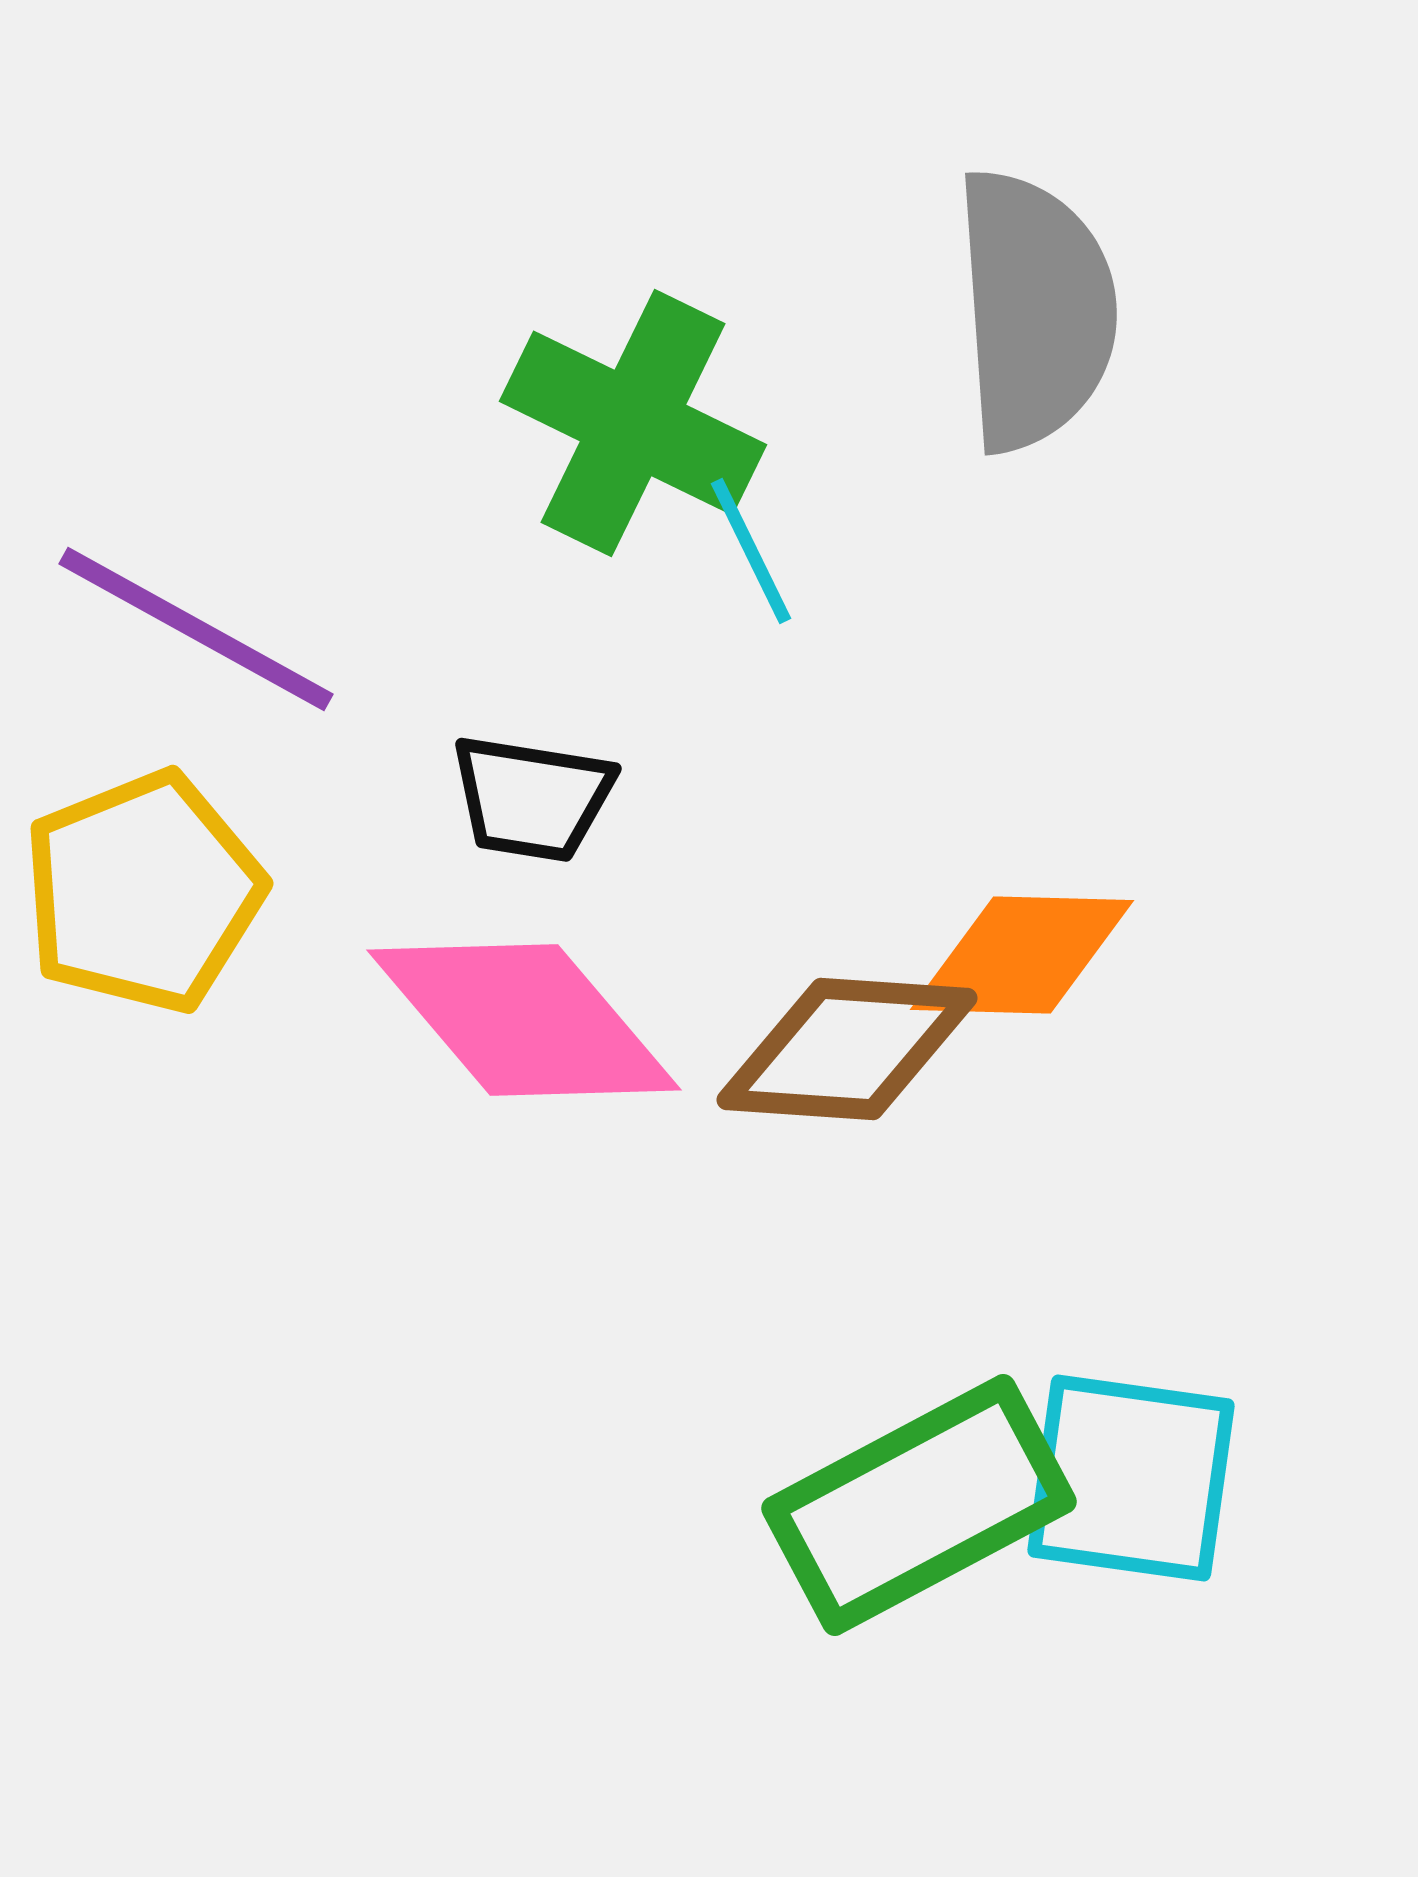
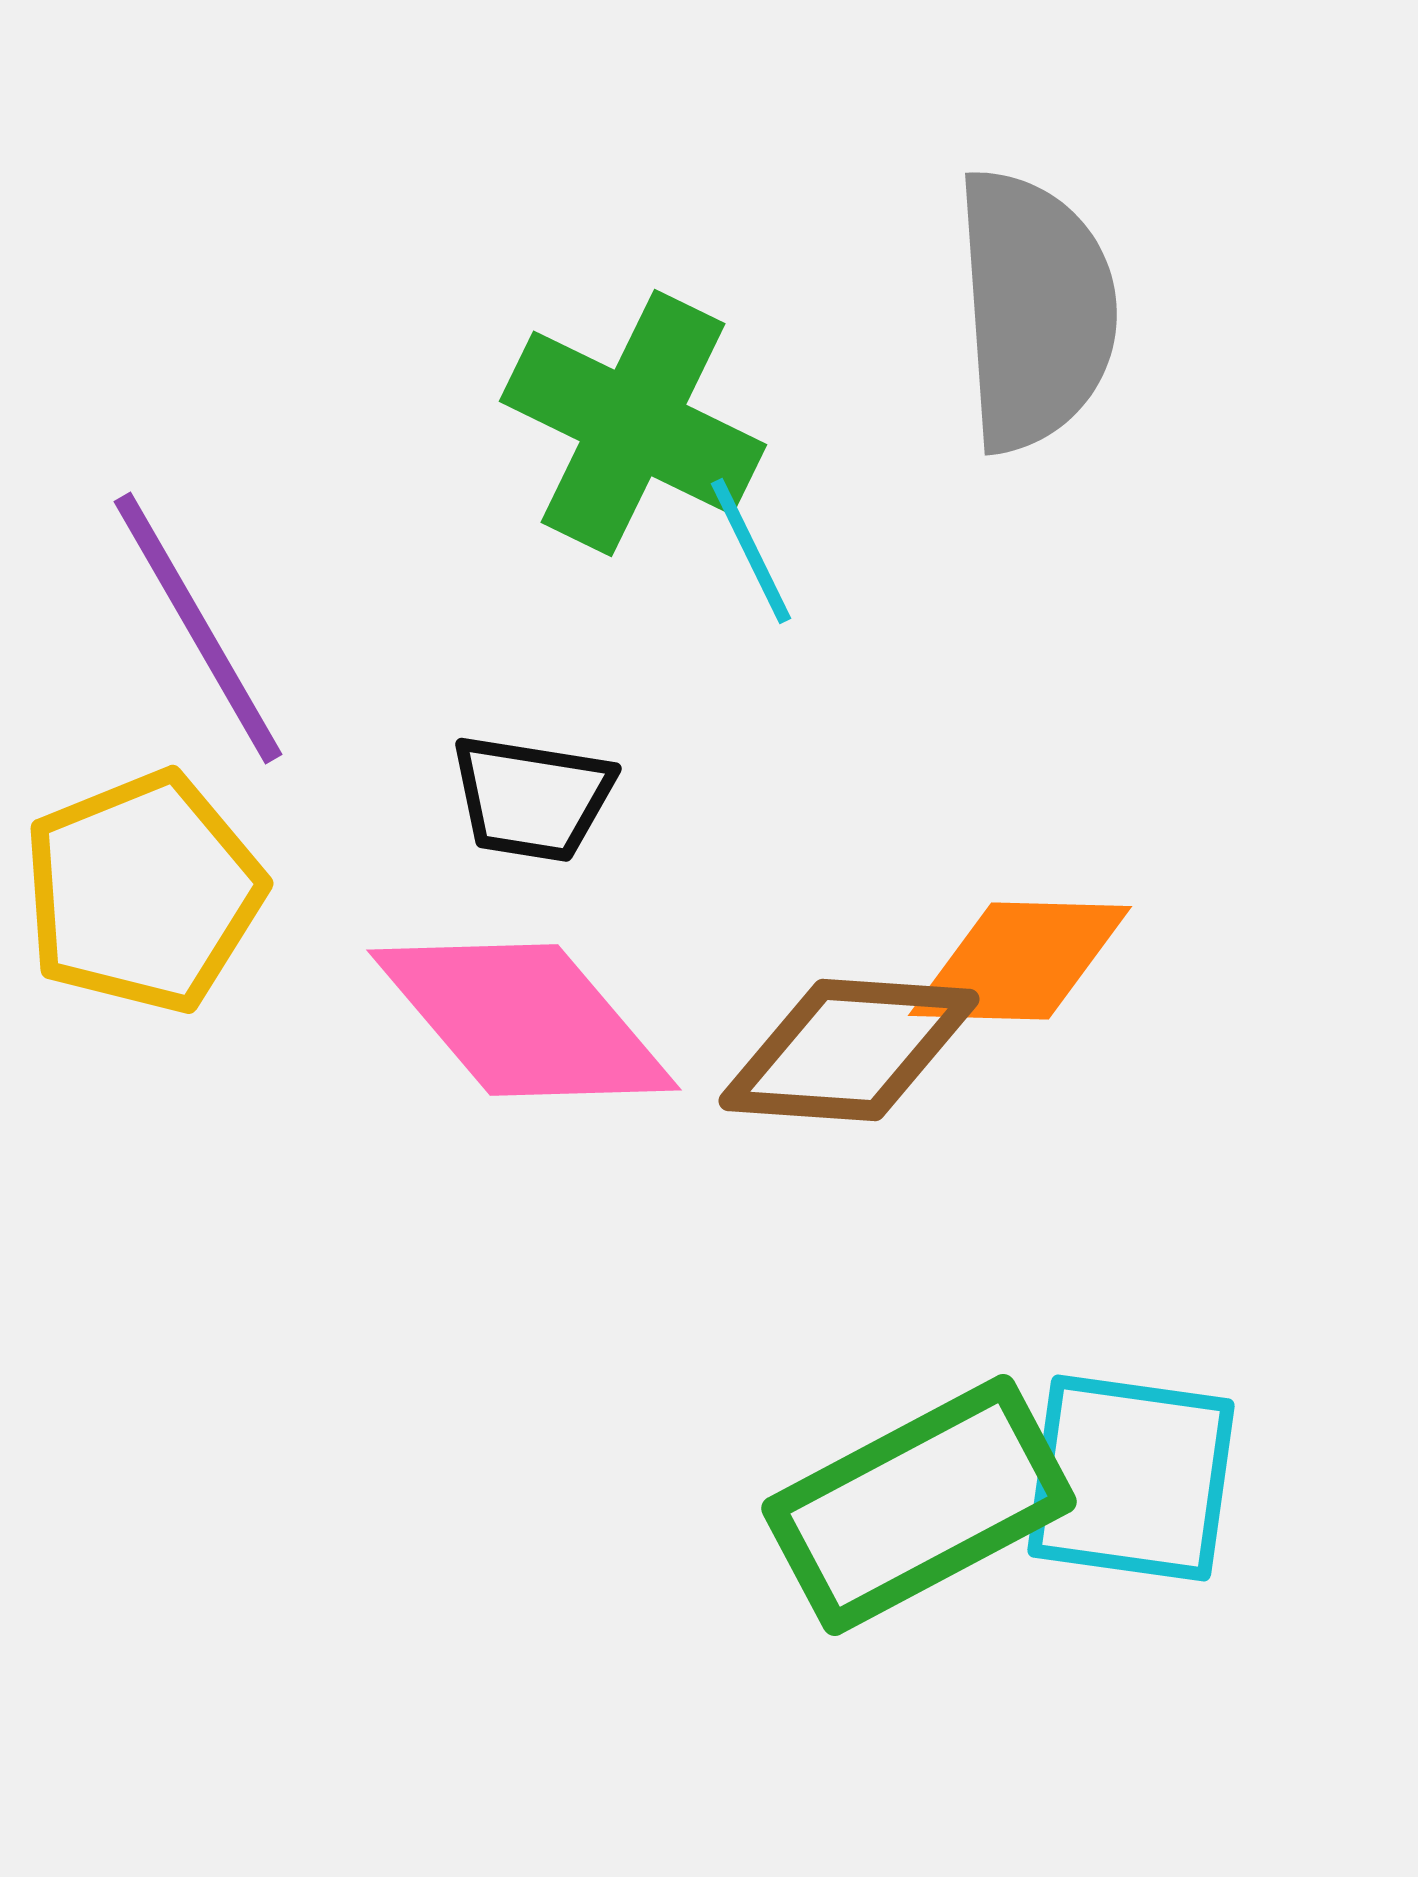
purple line: moved 2 px right, 1 px up; rotated 31 degrees clockwise
orange diamond: moved 2 px left, 6 px down
brown diamond: moved 2 px right, 1 px down
